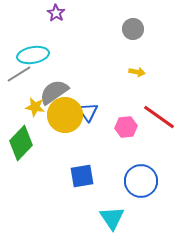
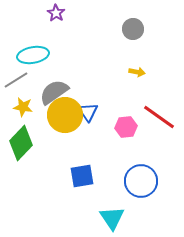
gray line: moved 3 px left, 6 px down
yellow star: moved 12 px left
